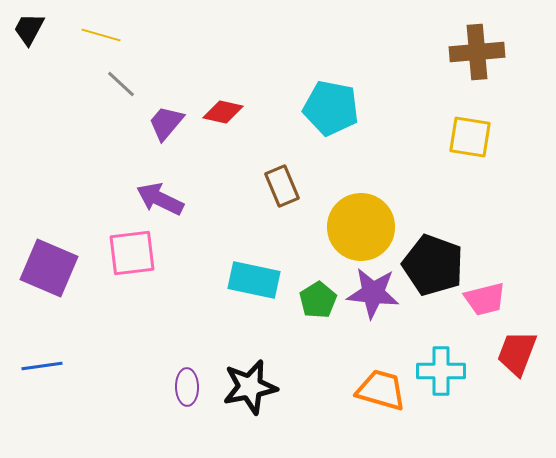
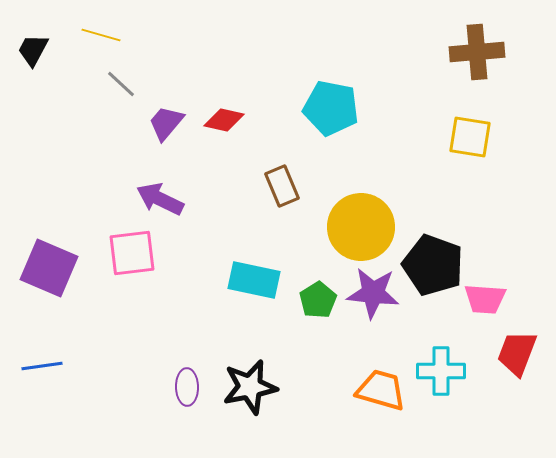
black trapezoid: moved 4 px right, 21 px down
red diamond: moved 1 px right, 8 px down
pink trapezoid: rotated 18 degrees clockwise
